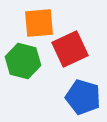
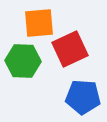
green hexagon: rotated 12 degrees counterclockwise
blue pentagon: rotated 12 degrees counterclockwise
